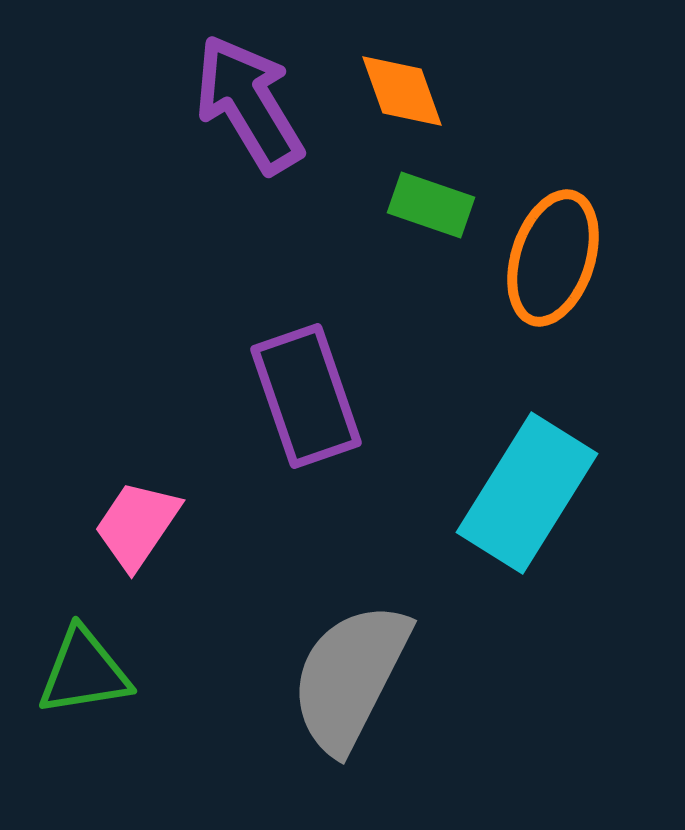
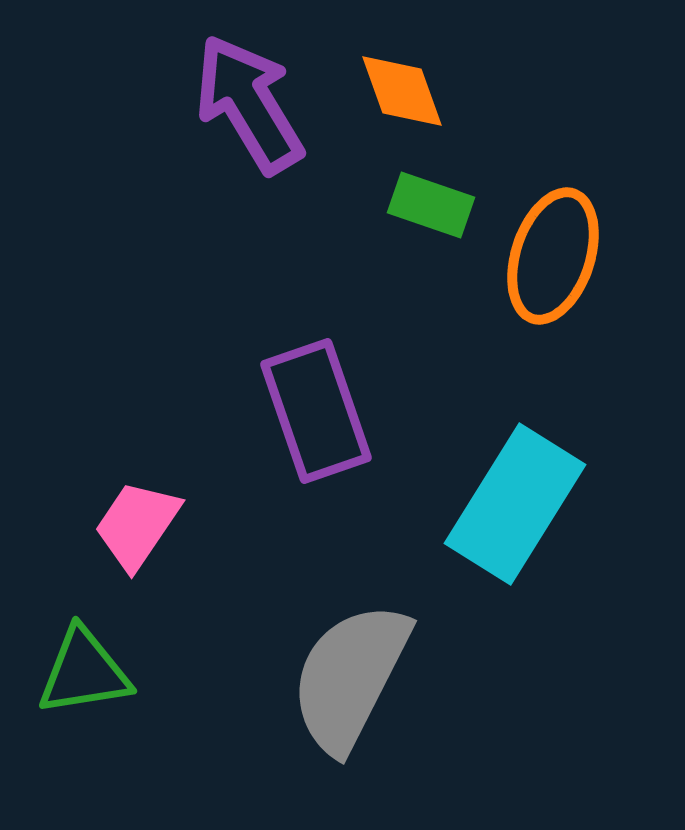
orange ellipse: moved 2 px up
purple rectangle: moved 10 px right, 15 px down
cyan rectangle: moved 12 px left, 11 px down
